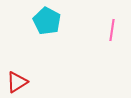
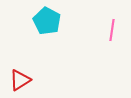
red triangle: moved 3 px right, 2 px up
